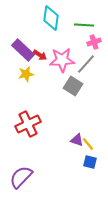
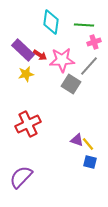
cyan diamond: moved 4 px down
gray line: moved 3 px right, 2 px down
gray square: moved 2 px left, 2 px up
